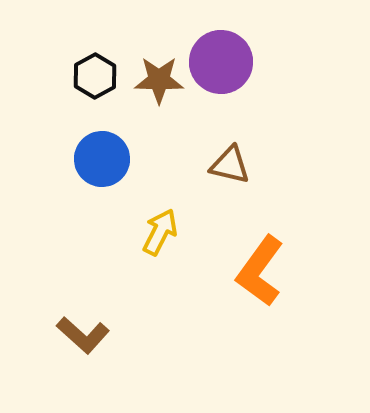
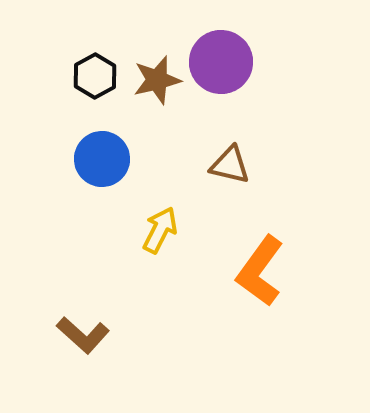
brown star: moved 2 px left; rotated 15 degrees counterclockwise
yellow arrow: moved 2 px up
